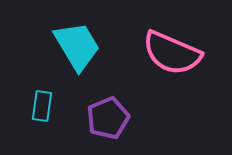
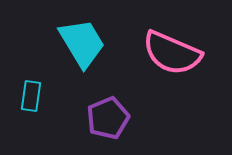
cyan trapezoid: moved 5 px right, 3 px up
cyan rectangle: moved 11 px left, 10 px up
